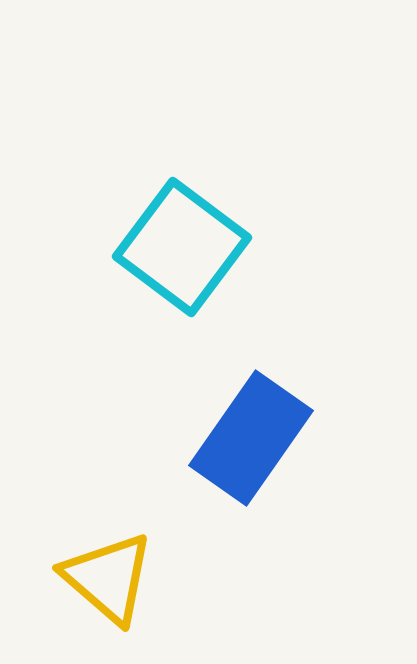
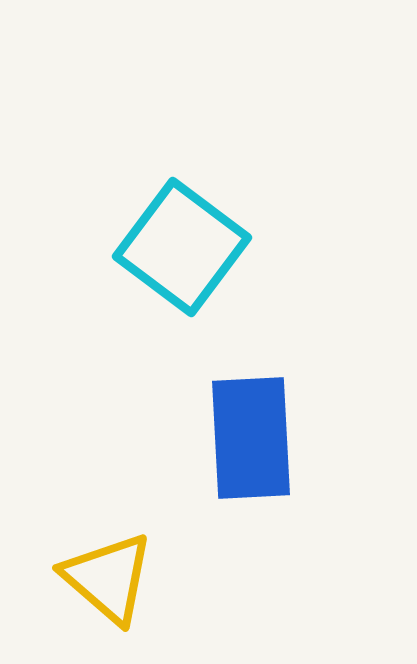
blue rectangle: rotated 38 degrees counterclockwise
